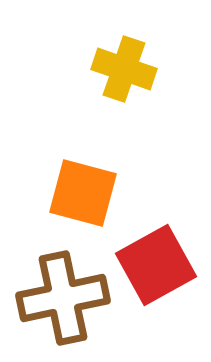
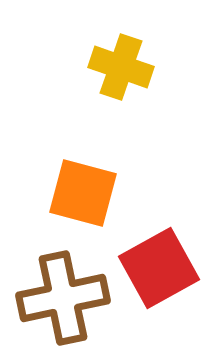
yellow cross: moved 3 px left, 2 px up
red square: moved 3 px right, 3 px down
